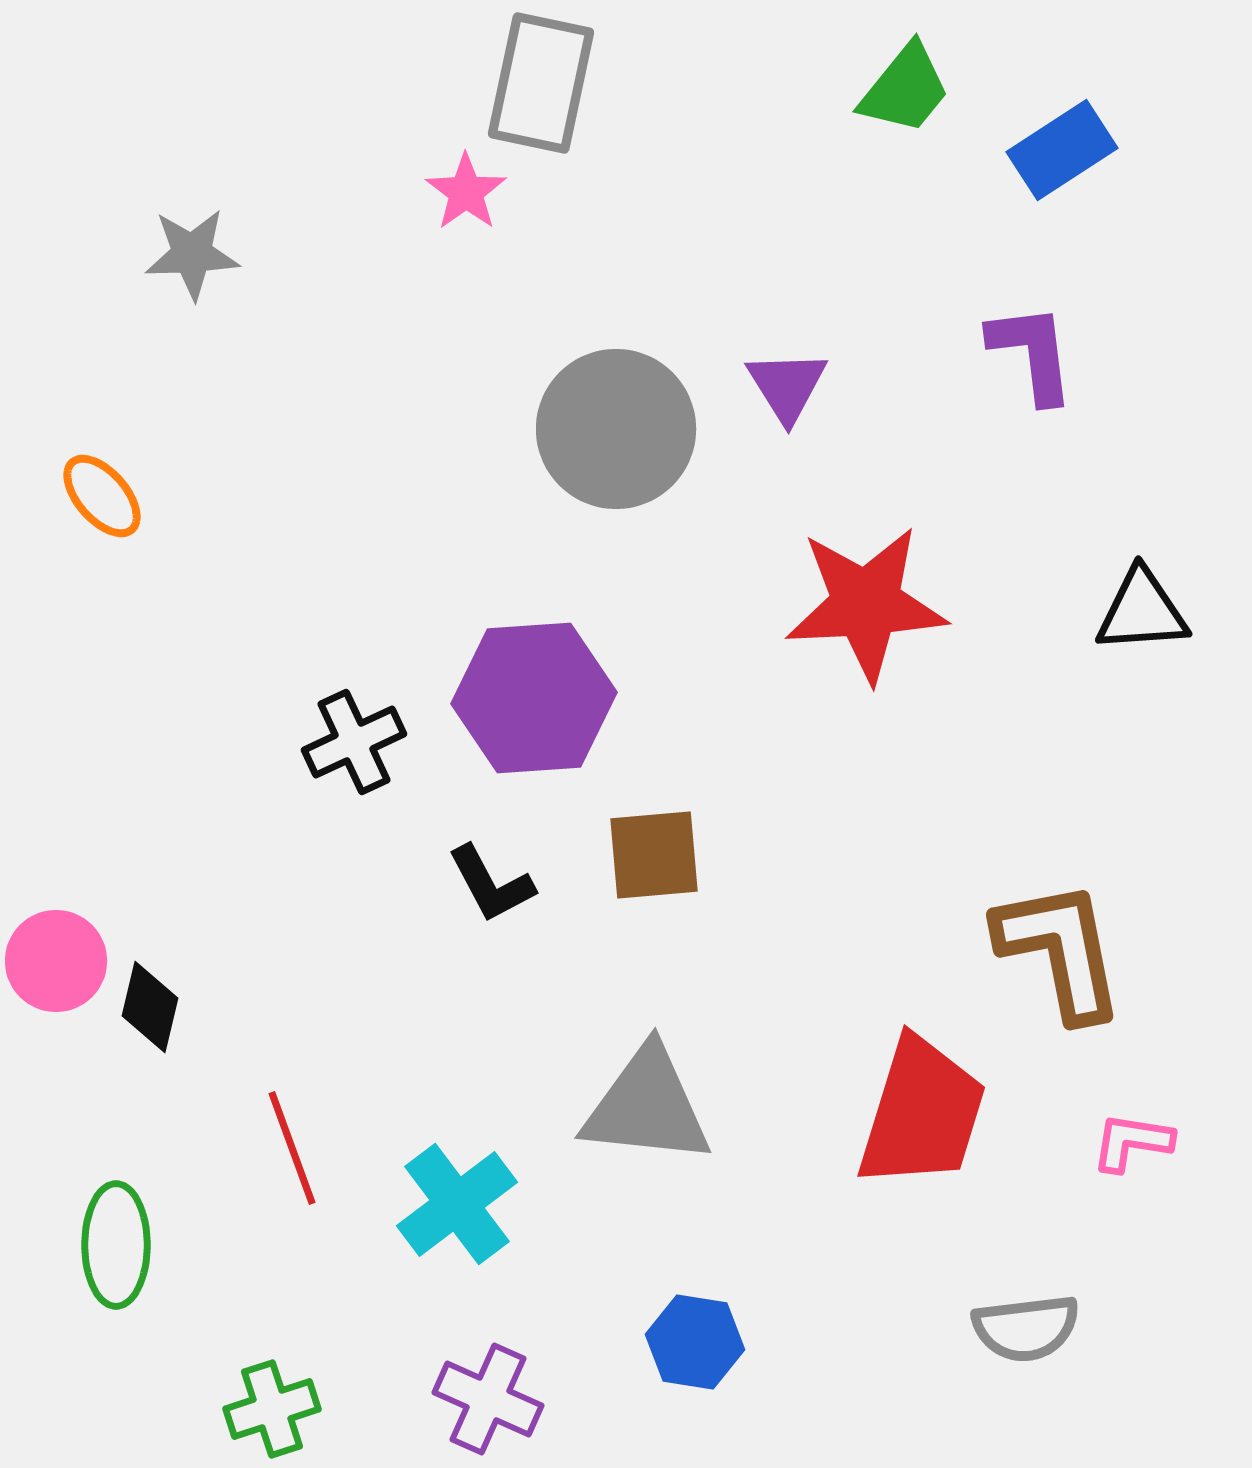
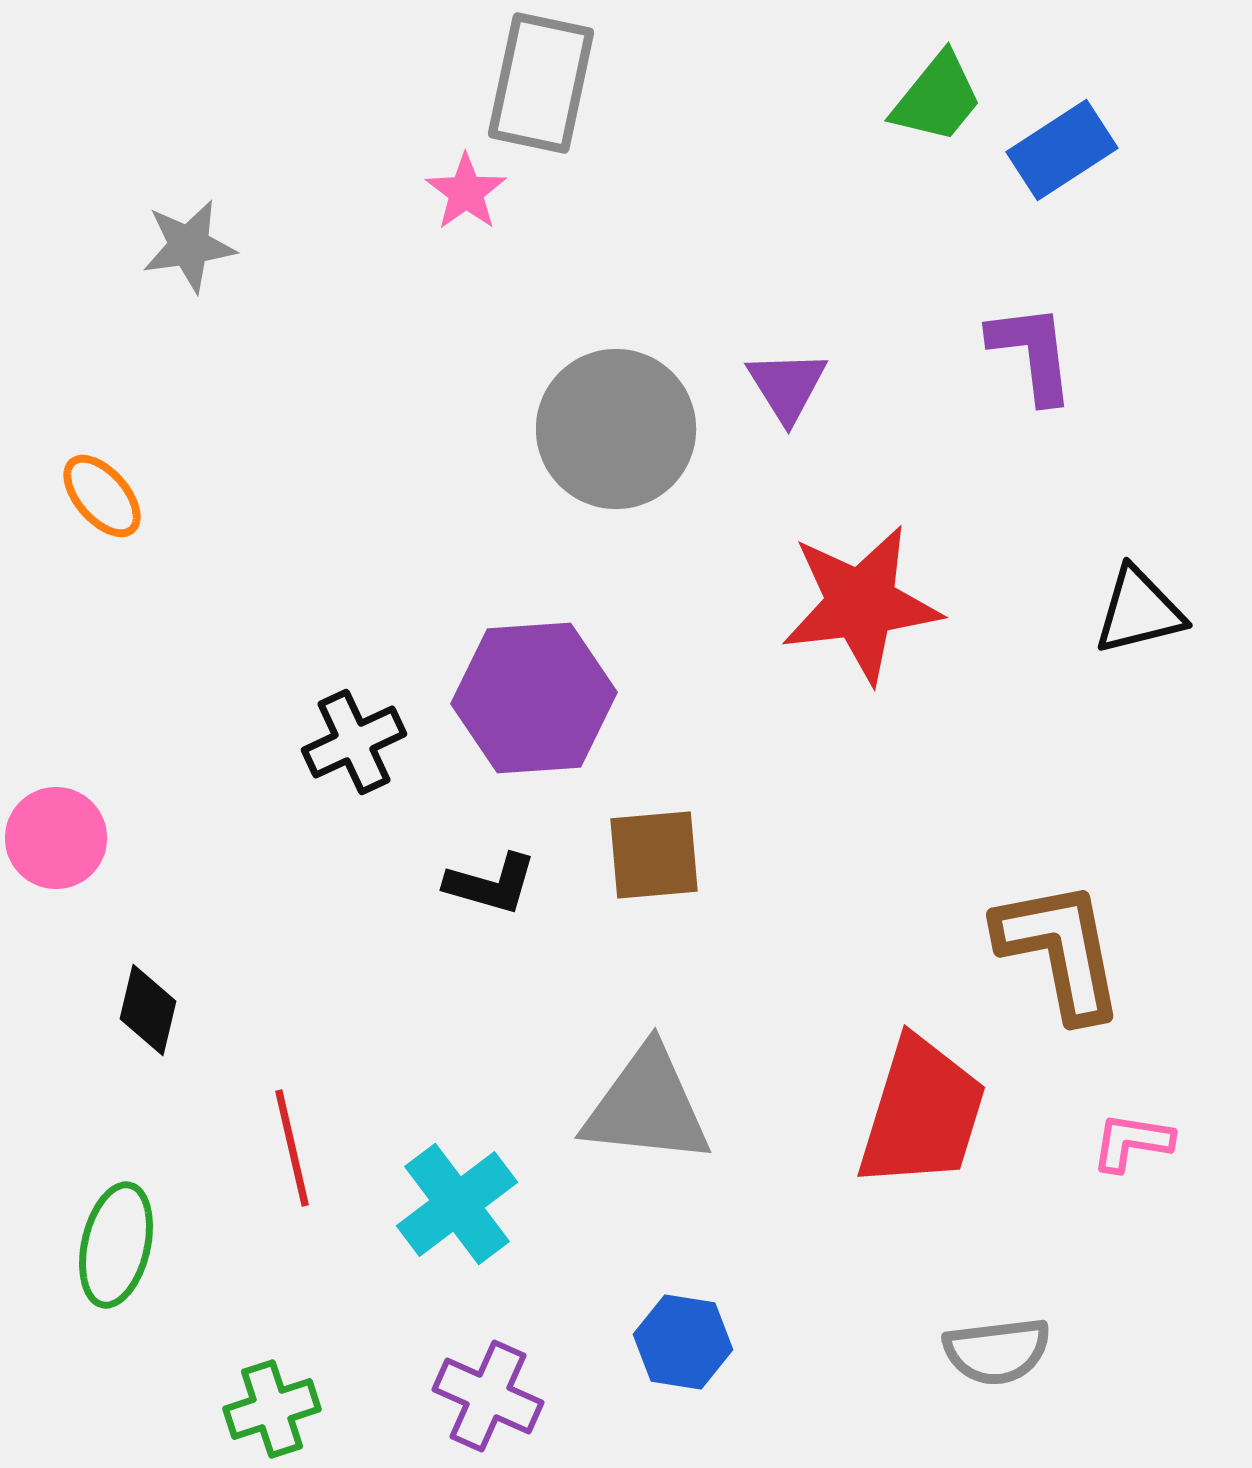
green trapezoid: moved 32 px right, 9 px down
gray star: moved 3 px left, 8 px up; rotated 6 degrees counterclockwise
red star: moved 5 px left; rotated 4 degrees counterclockwise
black triangle: moved 3 px left; rotated 10 degrees counterclockwise
black L-shape: rotated 46 degrees counterclockwise
pink circle: moved 123 px up
black diamond: moved 2 px left, 3 px down
red line: rotated 7 degrees clockwise
green ellipse: rotated 13 degrees clockwise
gray semicircle: moved 29 px left, 23 px down
blue hexagon: moved 12 px left
purple cross: moved 3 px up
